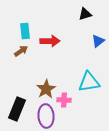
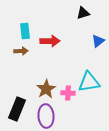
black triangle: moved 2 px left, 1 px up
brown arrow: rotated 32 degrees clockwise
pink cross: moved 4 px right, 7 px up
